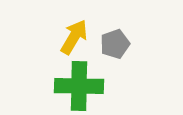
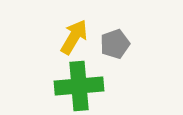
green cross: rotated 6 degrees counterclockwise
